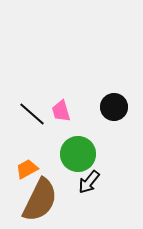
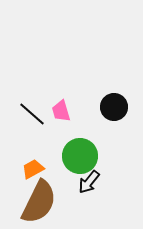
green circle: moved 2 px right, 2 px down
orange trapezoid: moved 6 px right
brown semicircle: moved 1 px left, 2 px down
